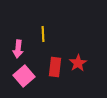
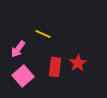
yellow line: rotated 63 degrees counterclockwise
pink arrow: rotated 30 degrees clockwise
pink square: moved 1 px left
